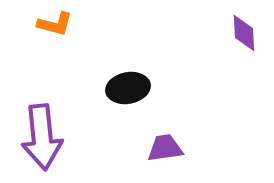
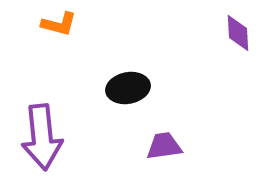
orange L-shape: moved 4 px right
purple diamond: moved 6 px left
purple trapezoid: moved 1 px left, 2 px up
